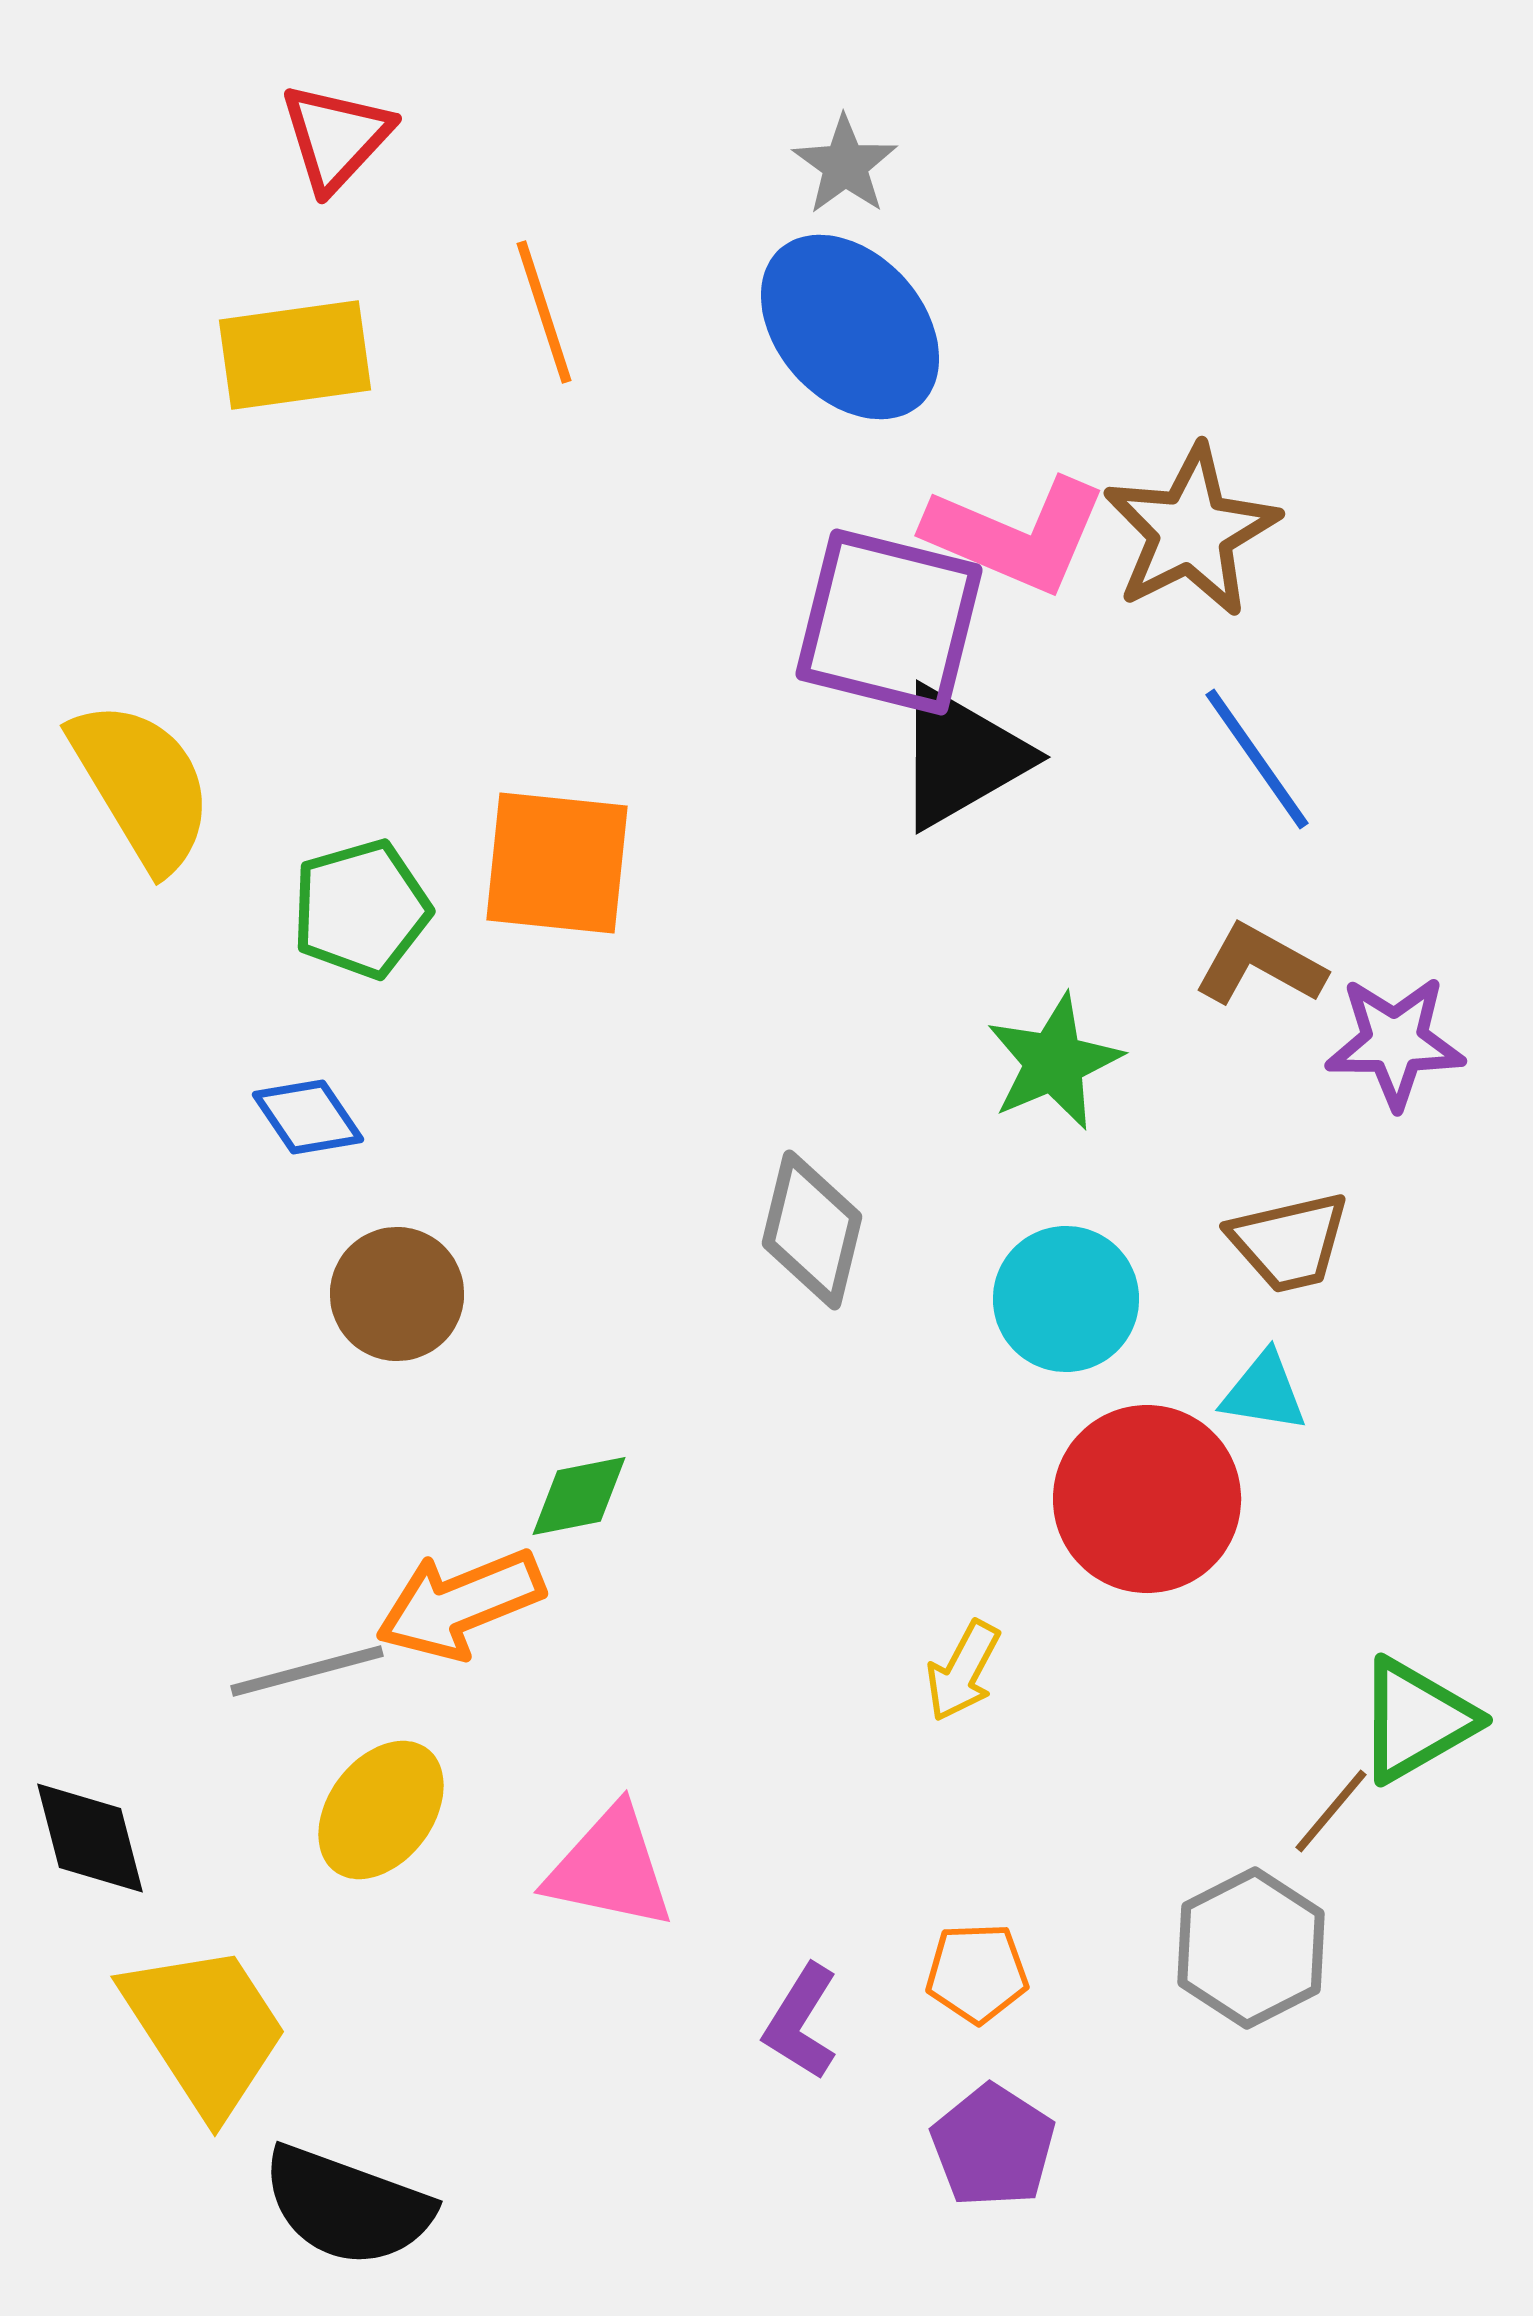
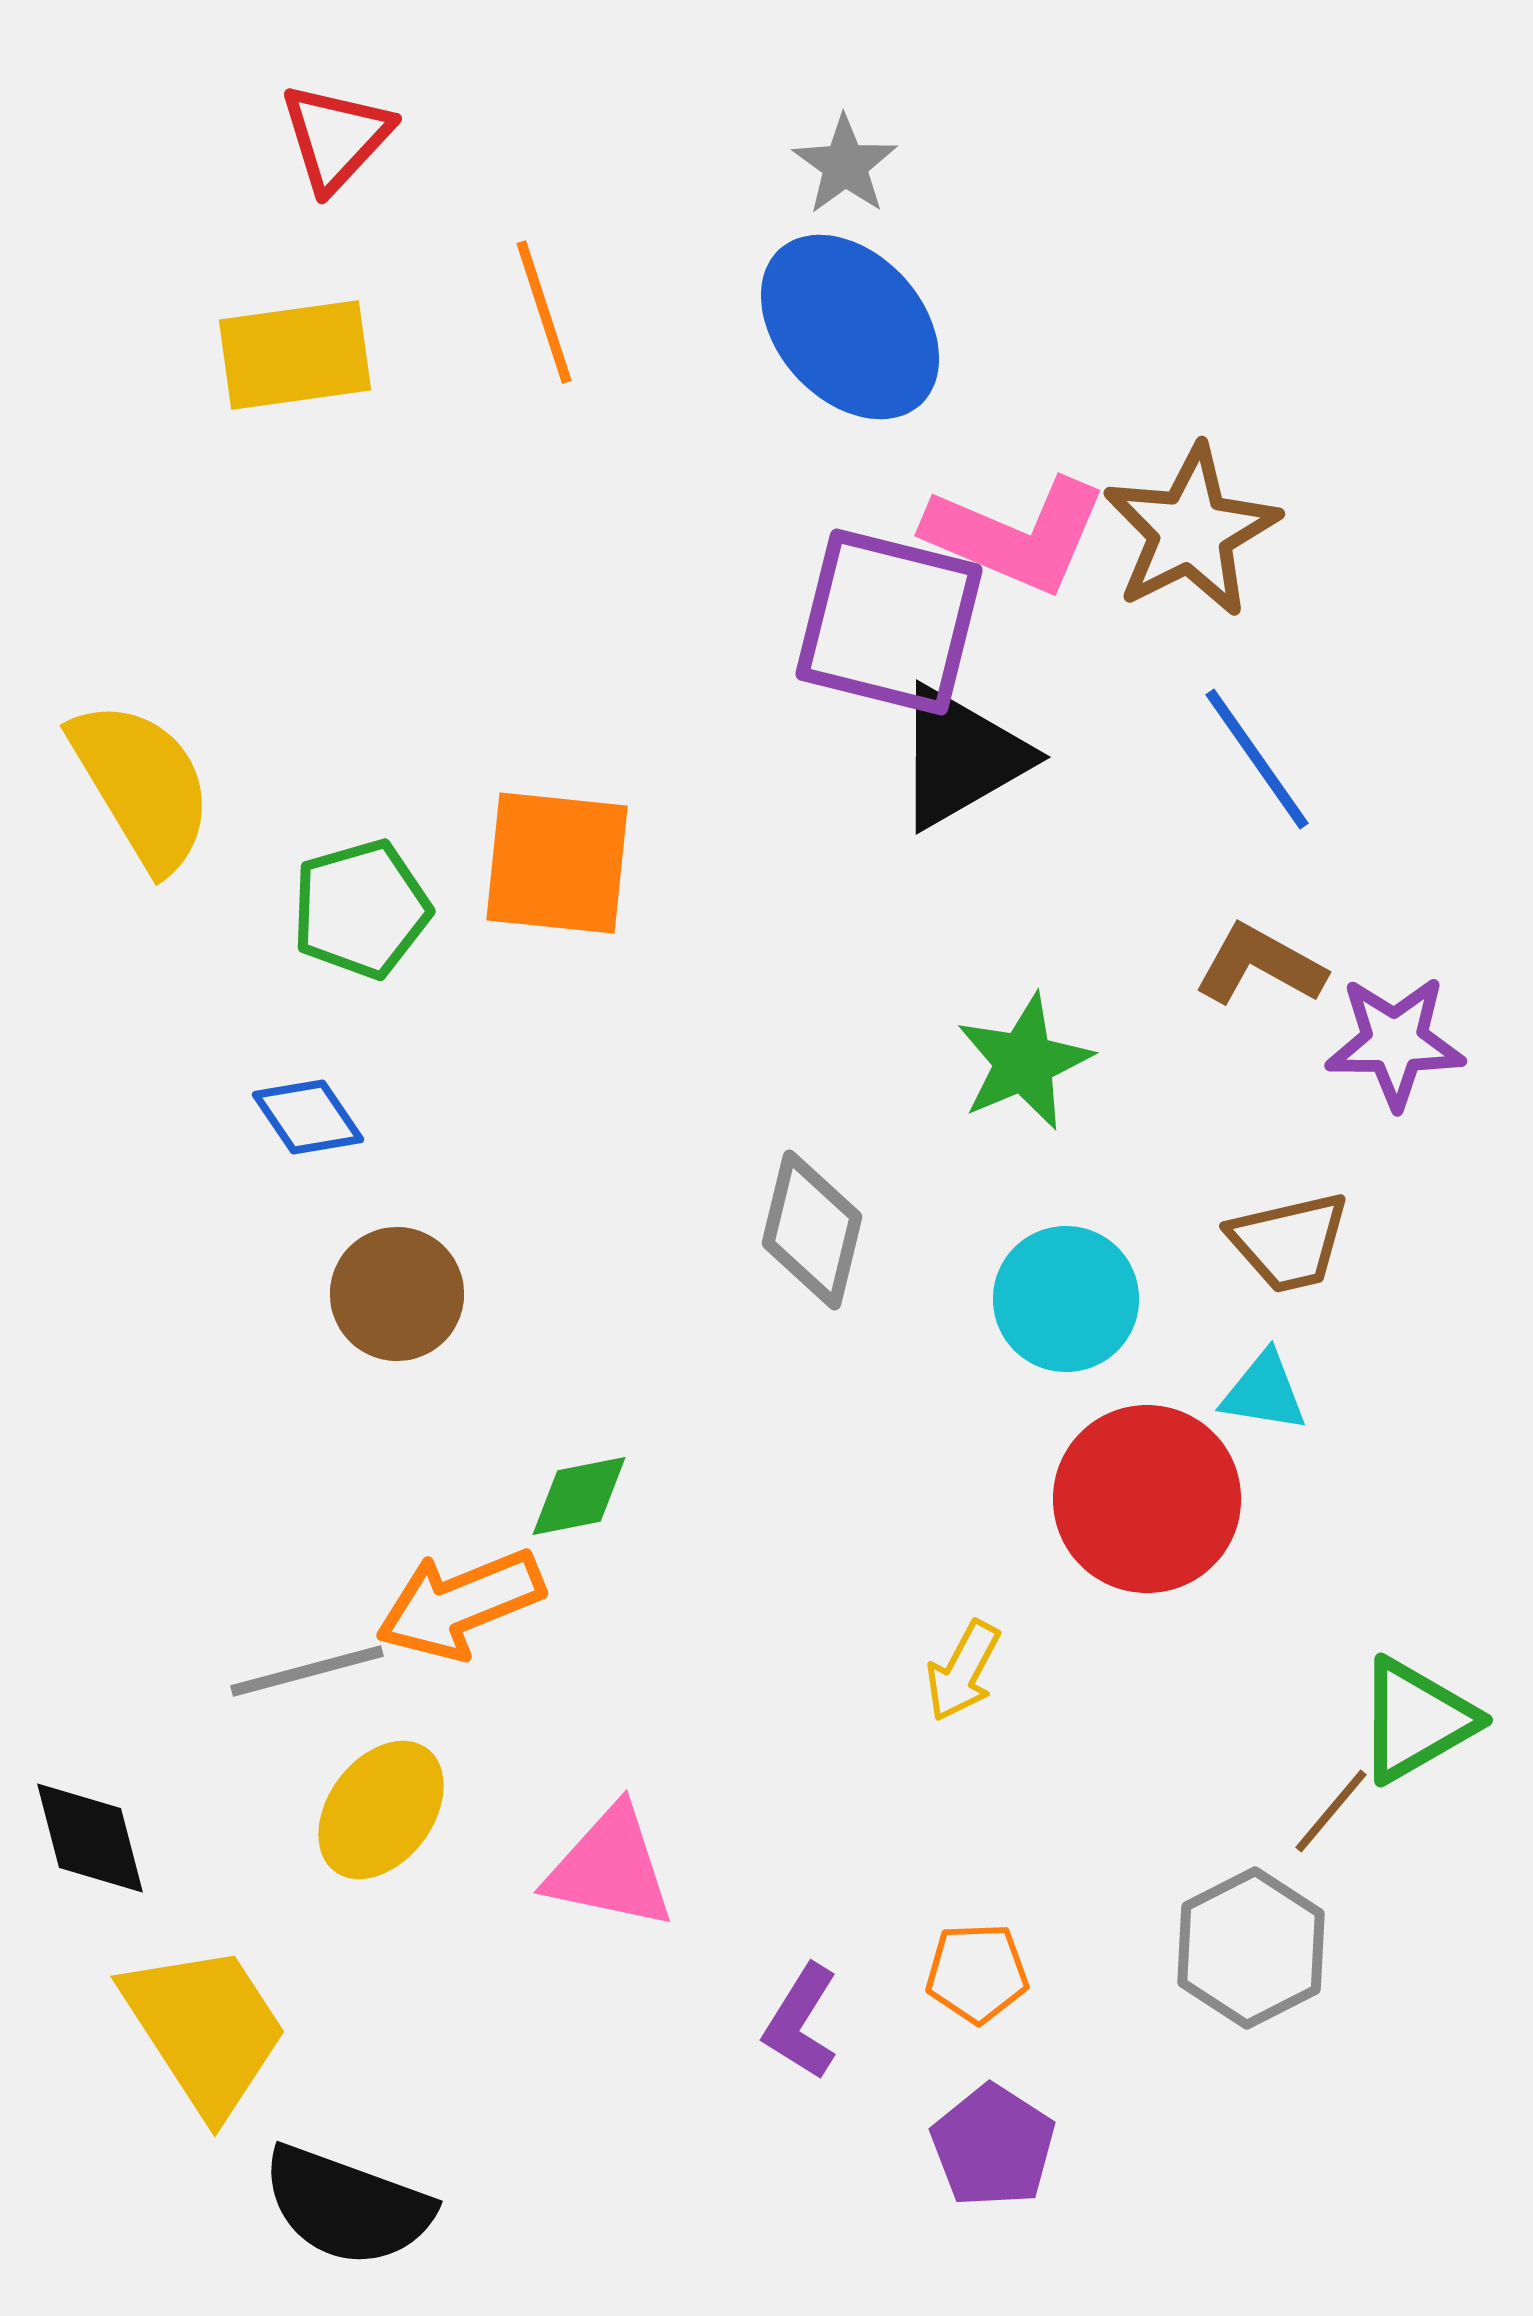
green star: moved 30 px left
